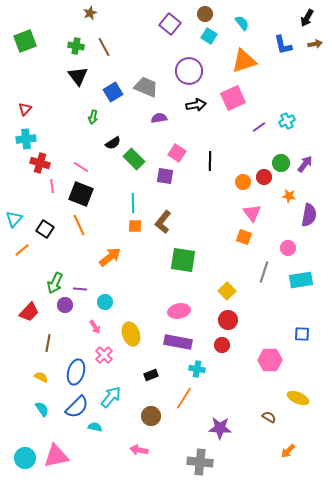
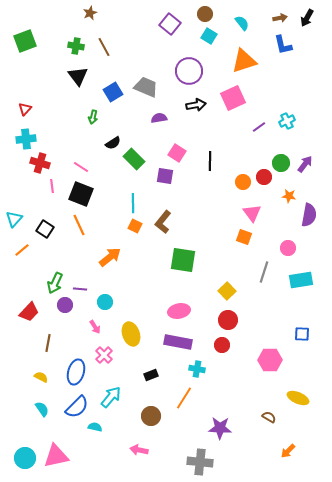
brown arrow at (315, 44): moved 35 px left, 26 px up
orange square at (135, 226): rotated 24 degrees clockwise
